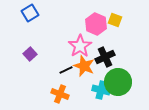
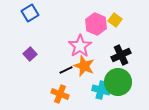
yellow square: rotated 16 degrees clockwise
black cross: moved 16 px right, 2 px up
